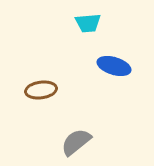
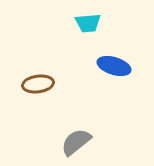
brown ellipse: moved 3 px left, 6 px up
